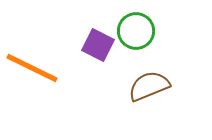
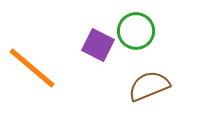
orange line: rotated 14 degrees clockwise
